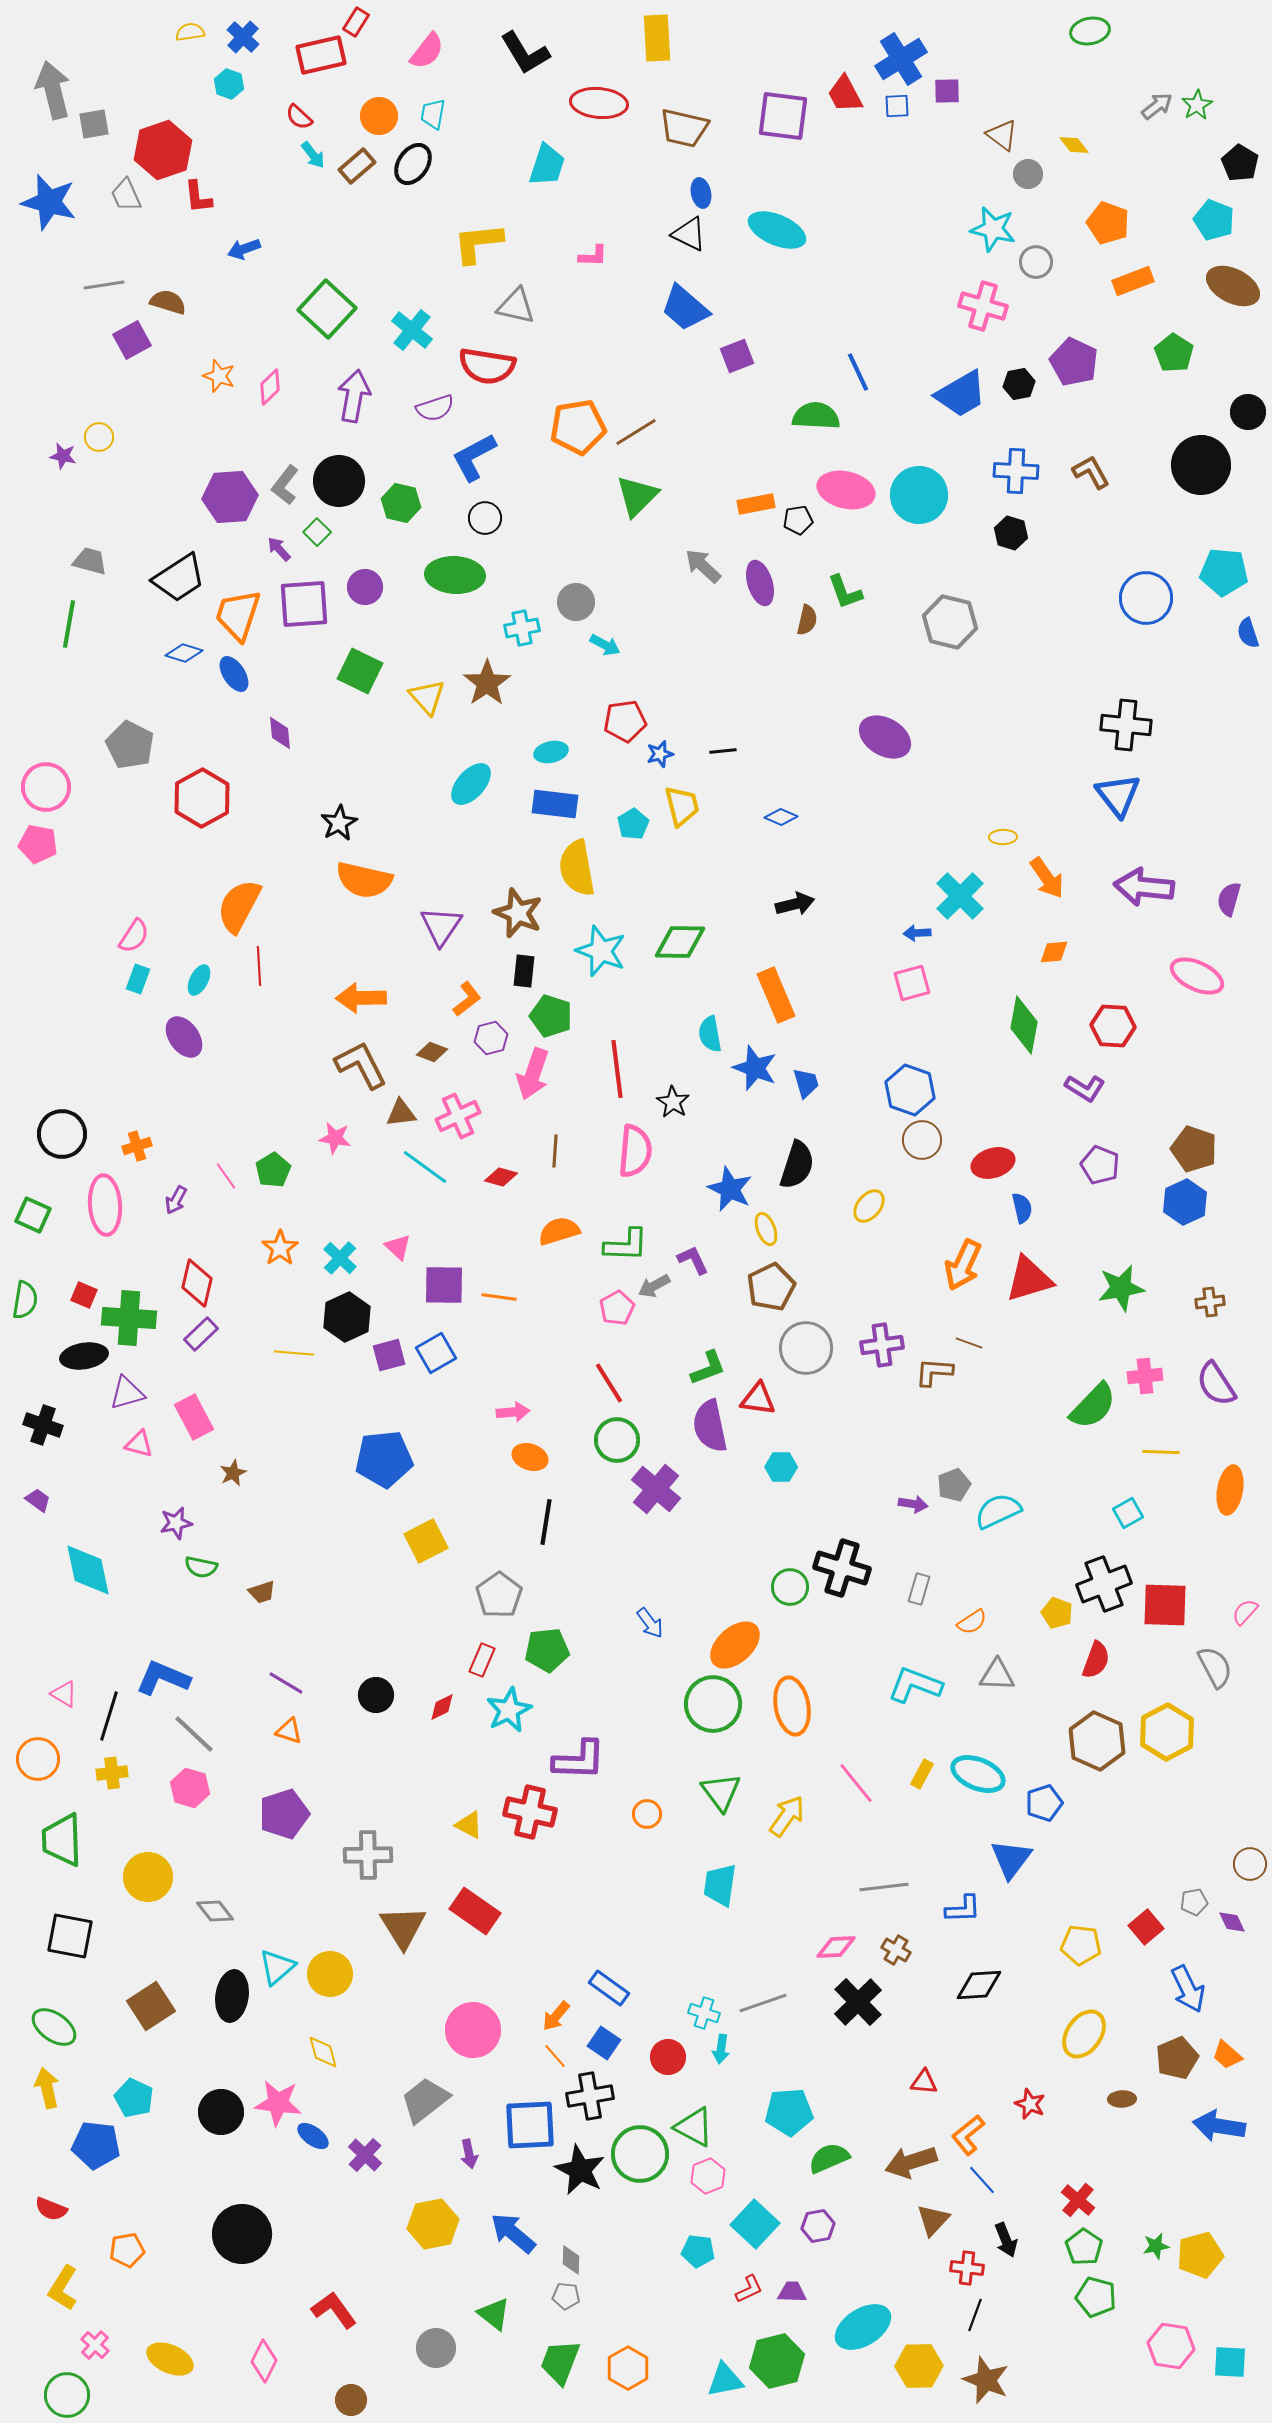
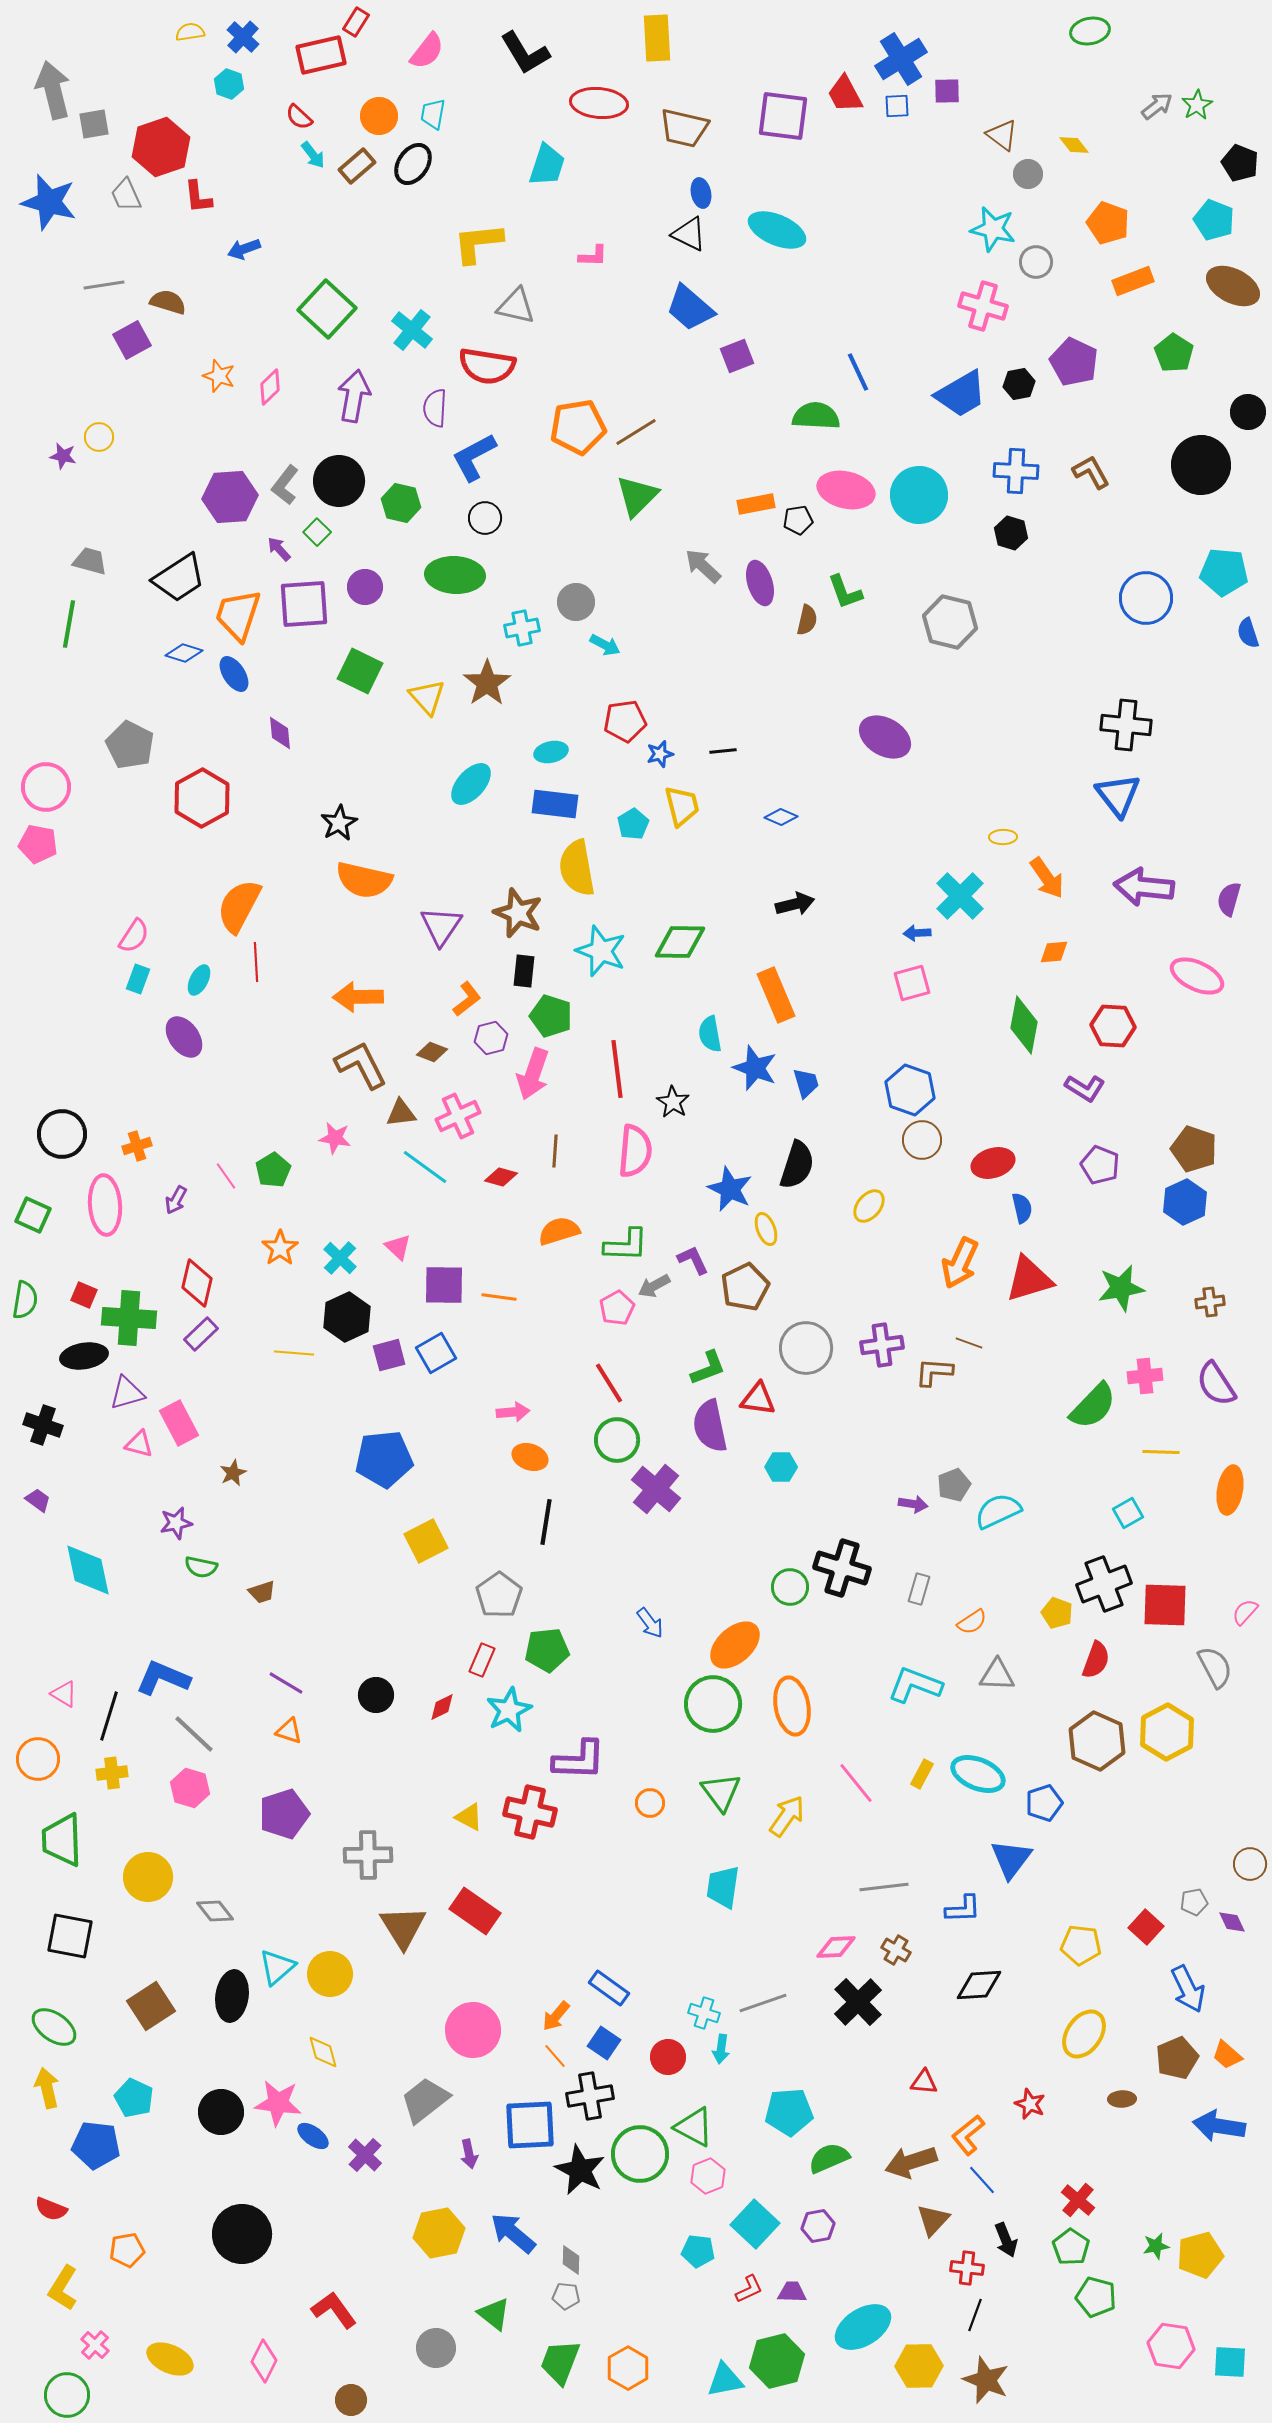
red hexagon at (163, 150): moved 2 px left, 3 px up
black pentagon at (1240, 163): rotated 9 degrees counterclockwise
blue trapezoid at (685, 308): moved 5 px right
purple semicircle at (435, 408): rotated 111 degrees clockwise
red line at (259, 966): moved 3 px left, 4 px up
orange arrow at (361, 998): moved 3 px left, 1 px up
orange arrow at (963, 1265): moved 3 px left, 2 px up
brown pentagon at (771, 1287): moved 26 px left
pink rectangle at (194, 1417): moved 15 px left, 6 px down
orange circle at (647, 1814): moved 3 px right, 11 px up
yellow triangle at (469, 1825): moved 8 px up
cyan trapezoid at (720, 1885): moved 3 px right, 2 px down
red square at (1146, 1927): rotated 8 degrees counterclockwise
yellow hexagon at (433, 2224): moved 6 px right, 9 px down
green pentagon at (1084, 2247): moved 13 px left
